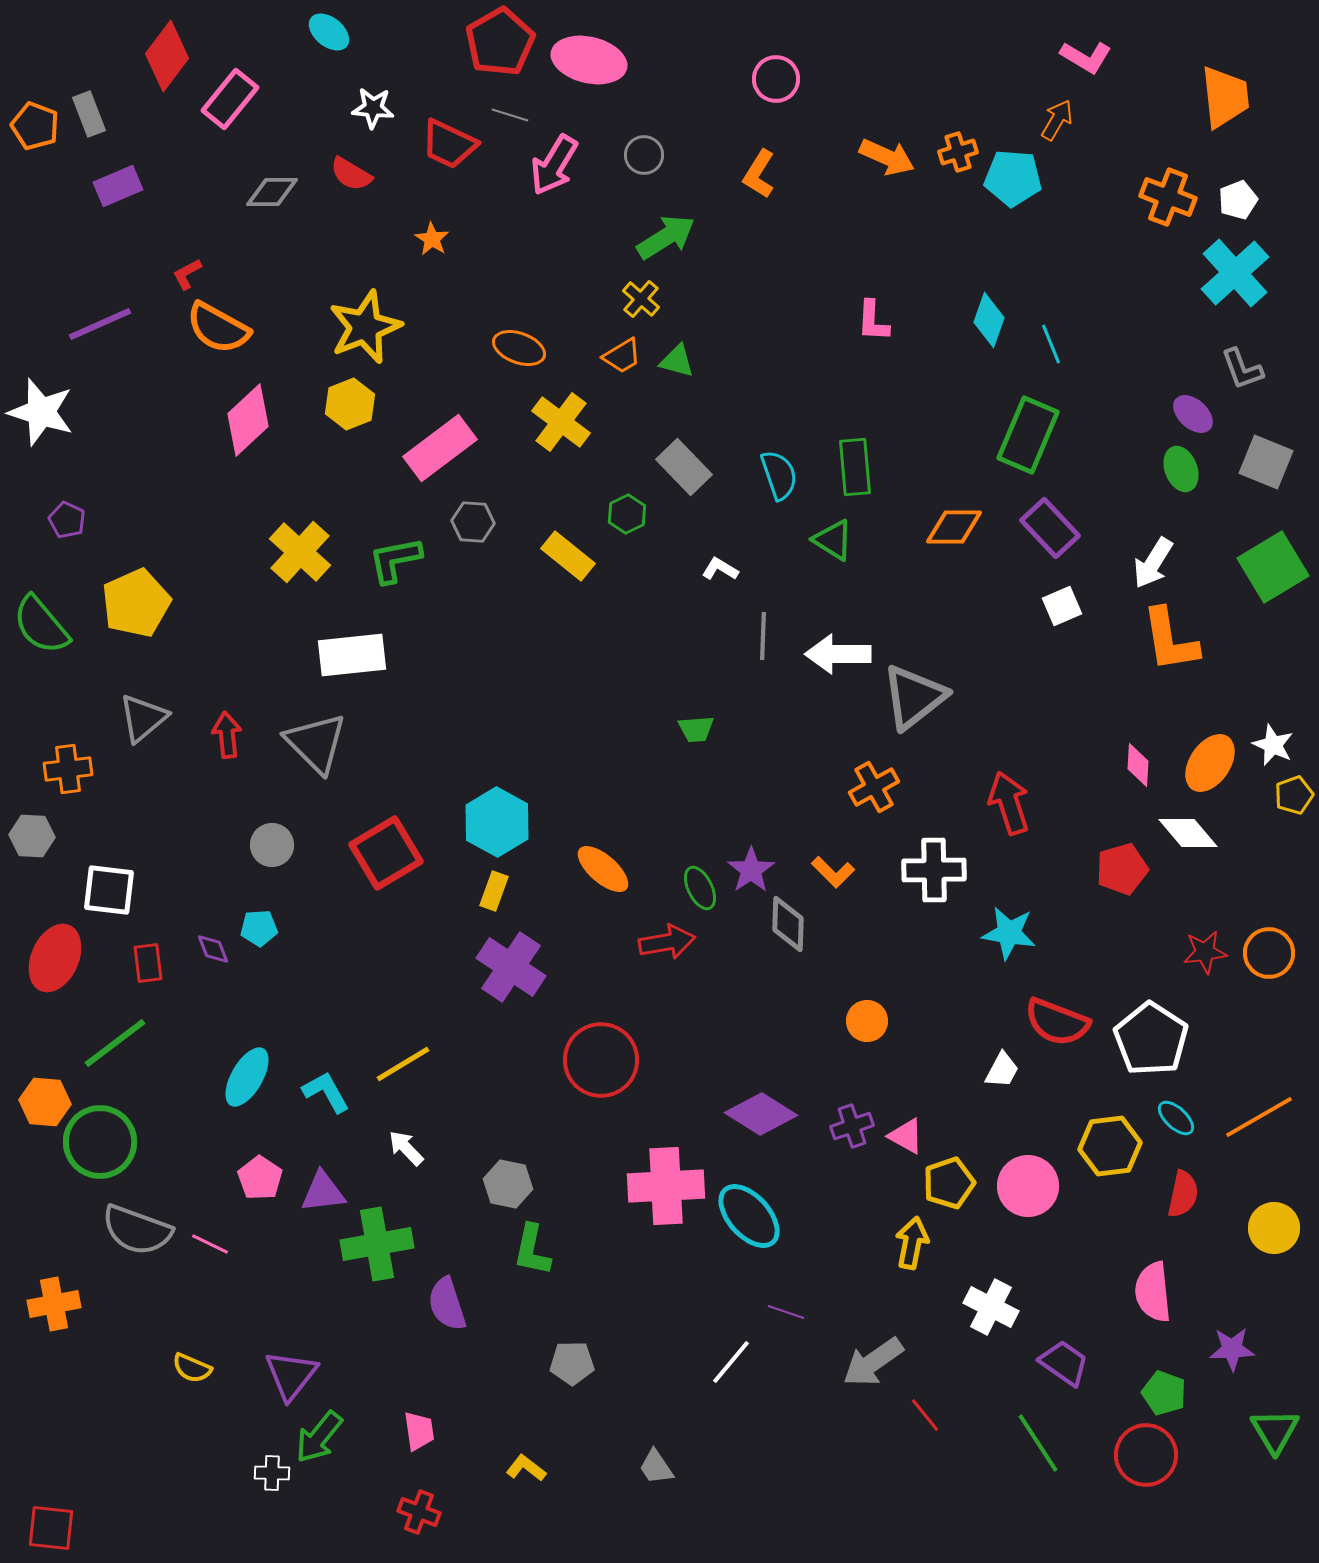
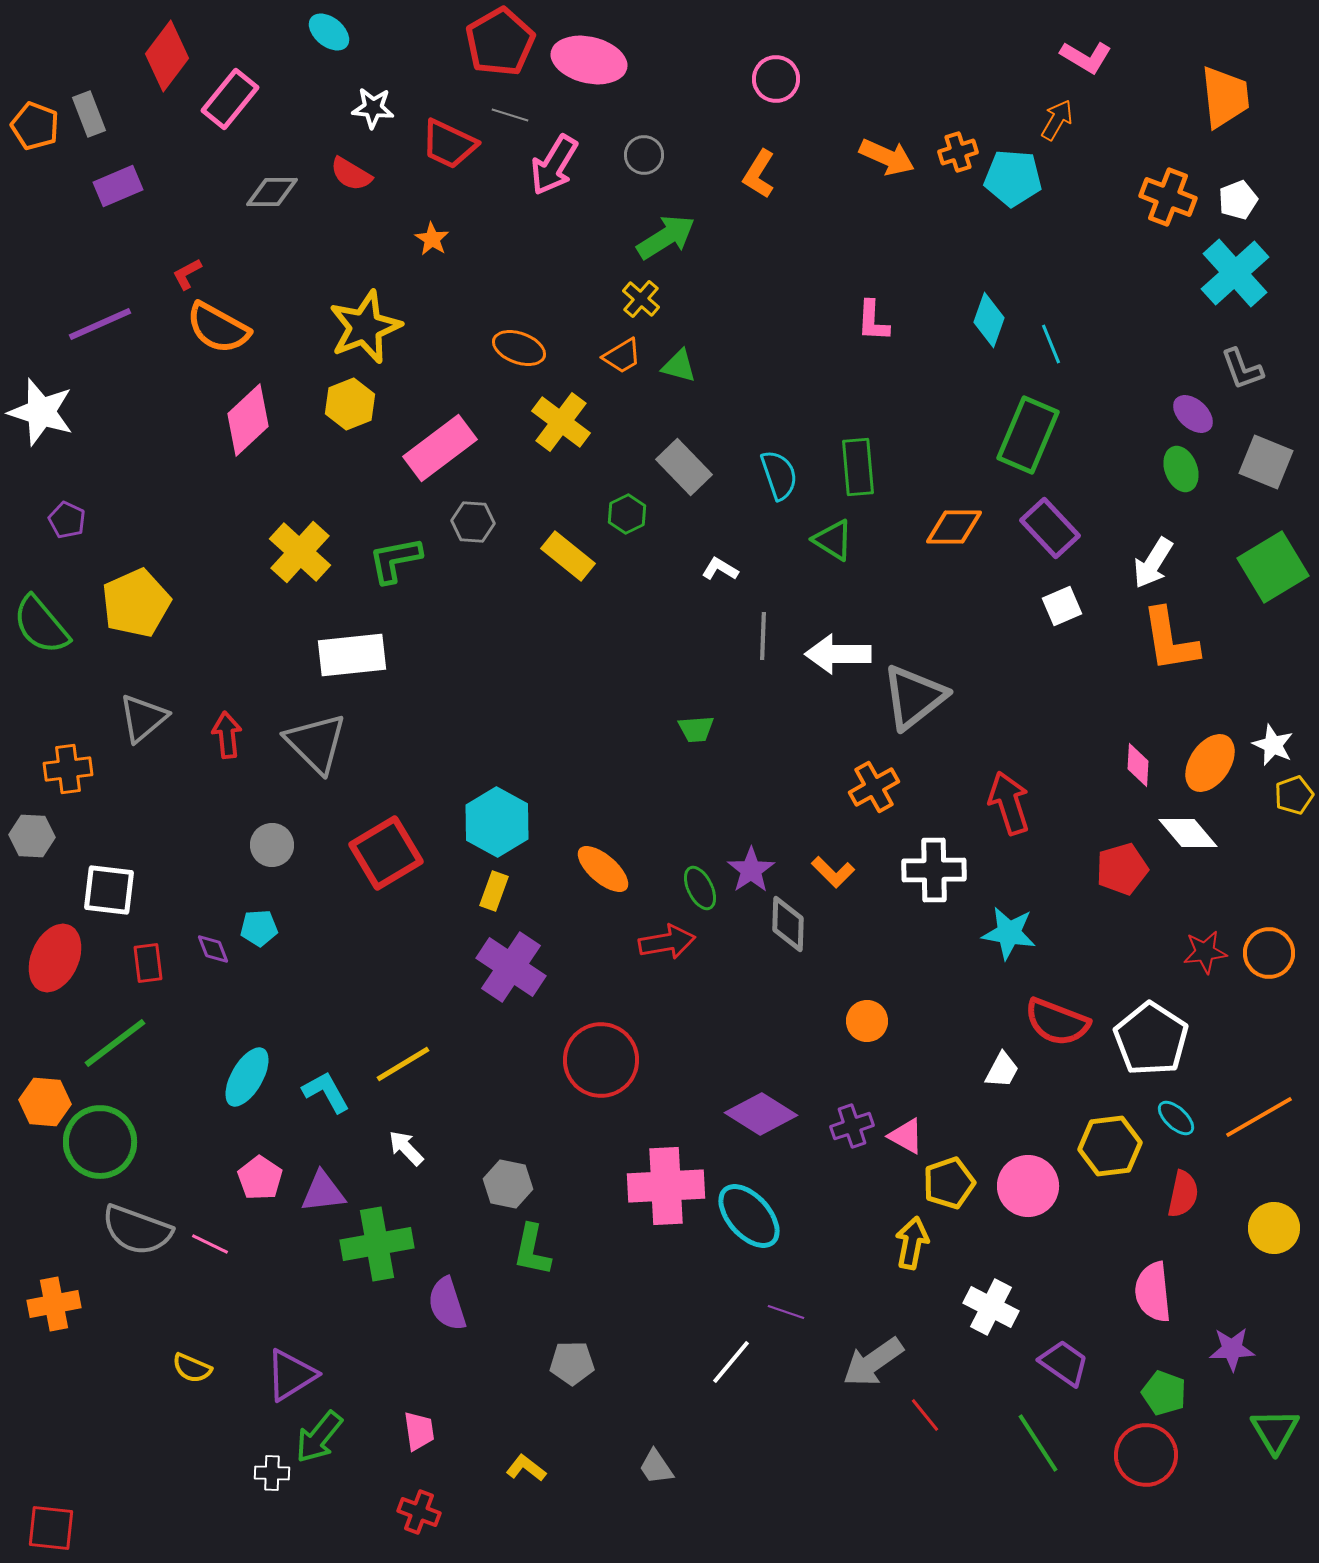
green triangle at (677, 361): moved 2 px right, 5 px down
green rectangle at (855, 467): moved 3 px right
purple triangle at (291, 1375): rotated 20 degrees clockwise
